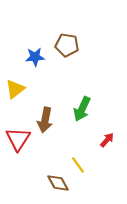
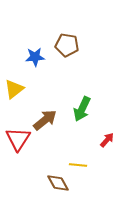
yellow triangle: moved 1 px left
brown arrow: rotated 140 degrees counterclockwise
yellow line: rotated 48 degrees counterclockwise
